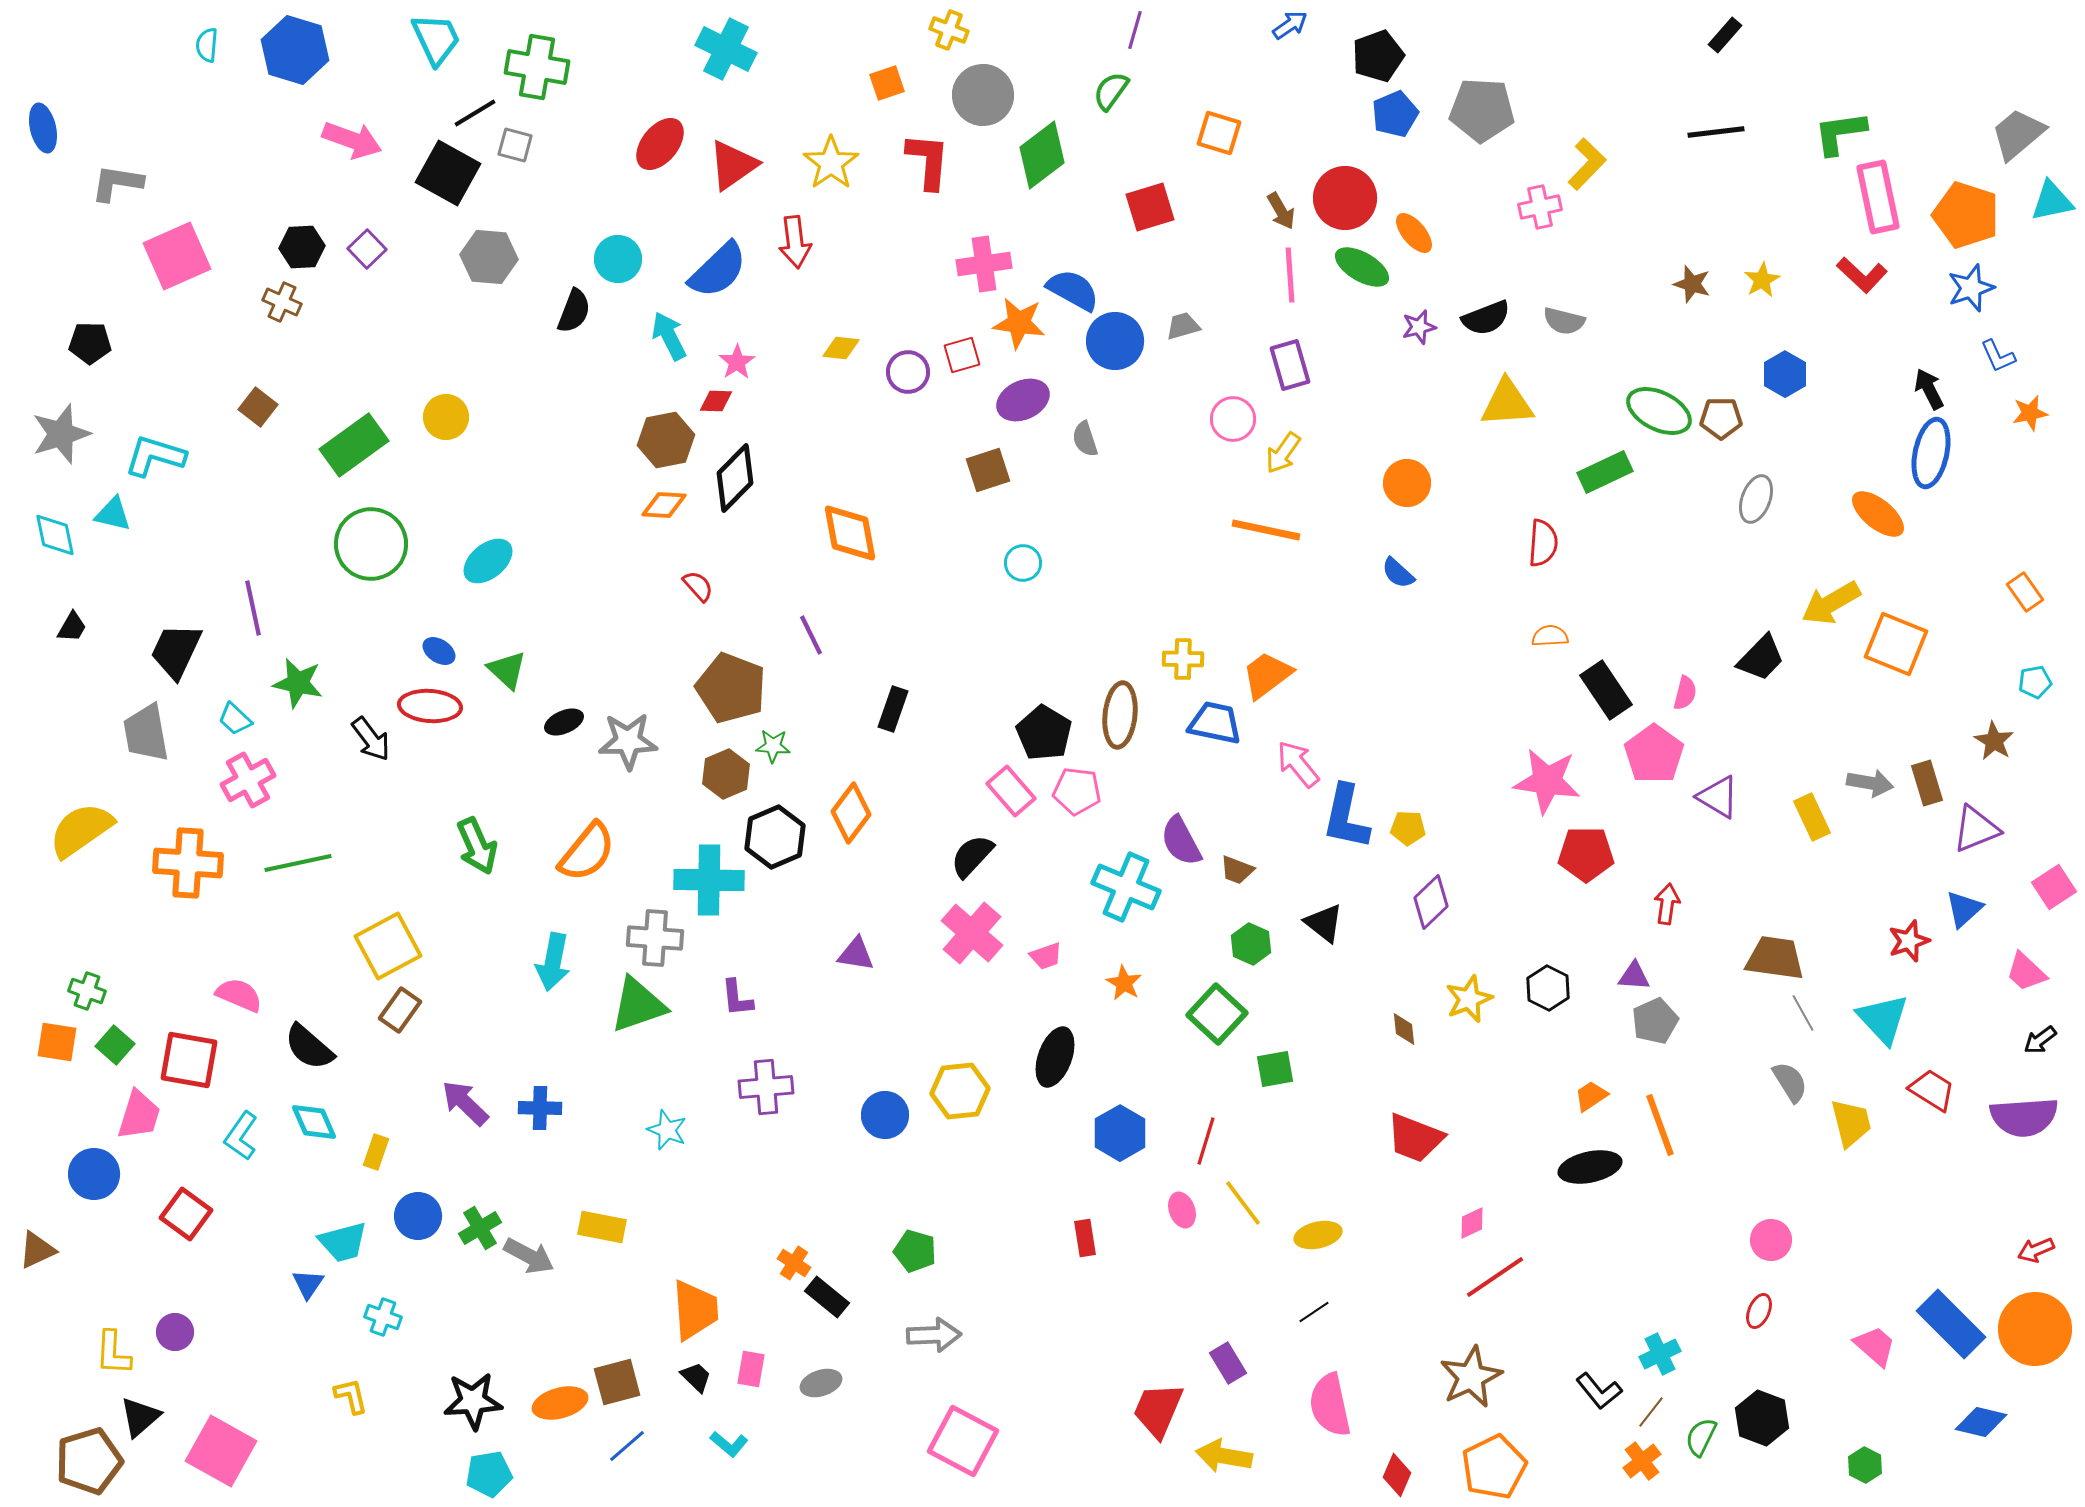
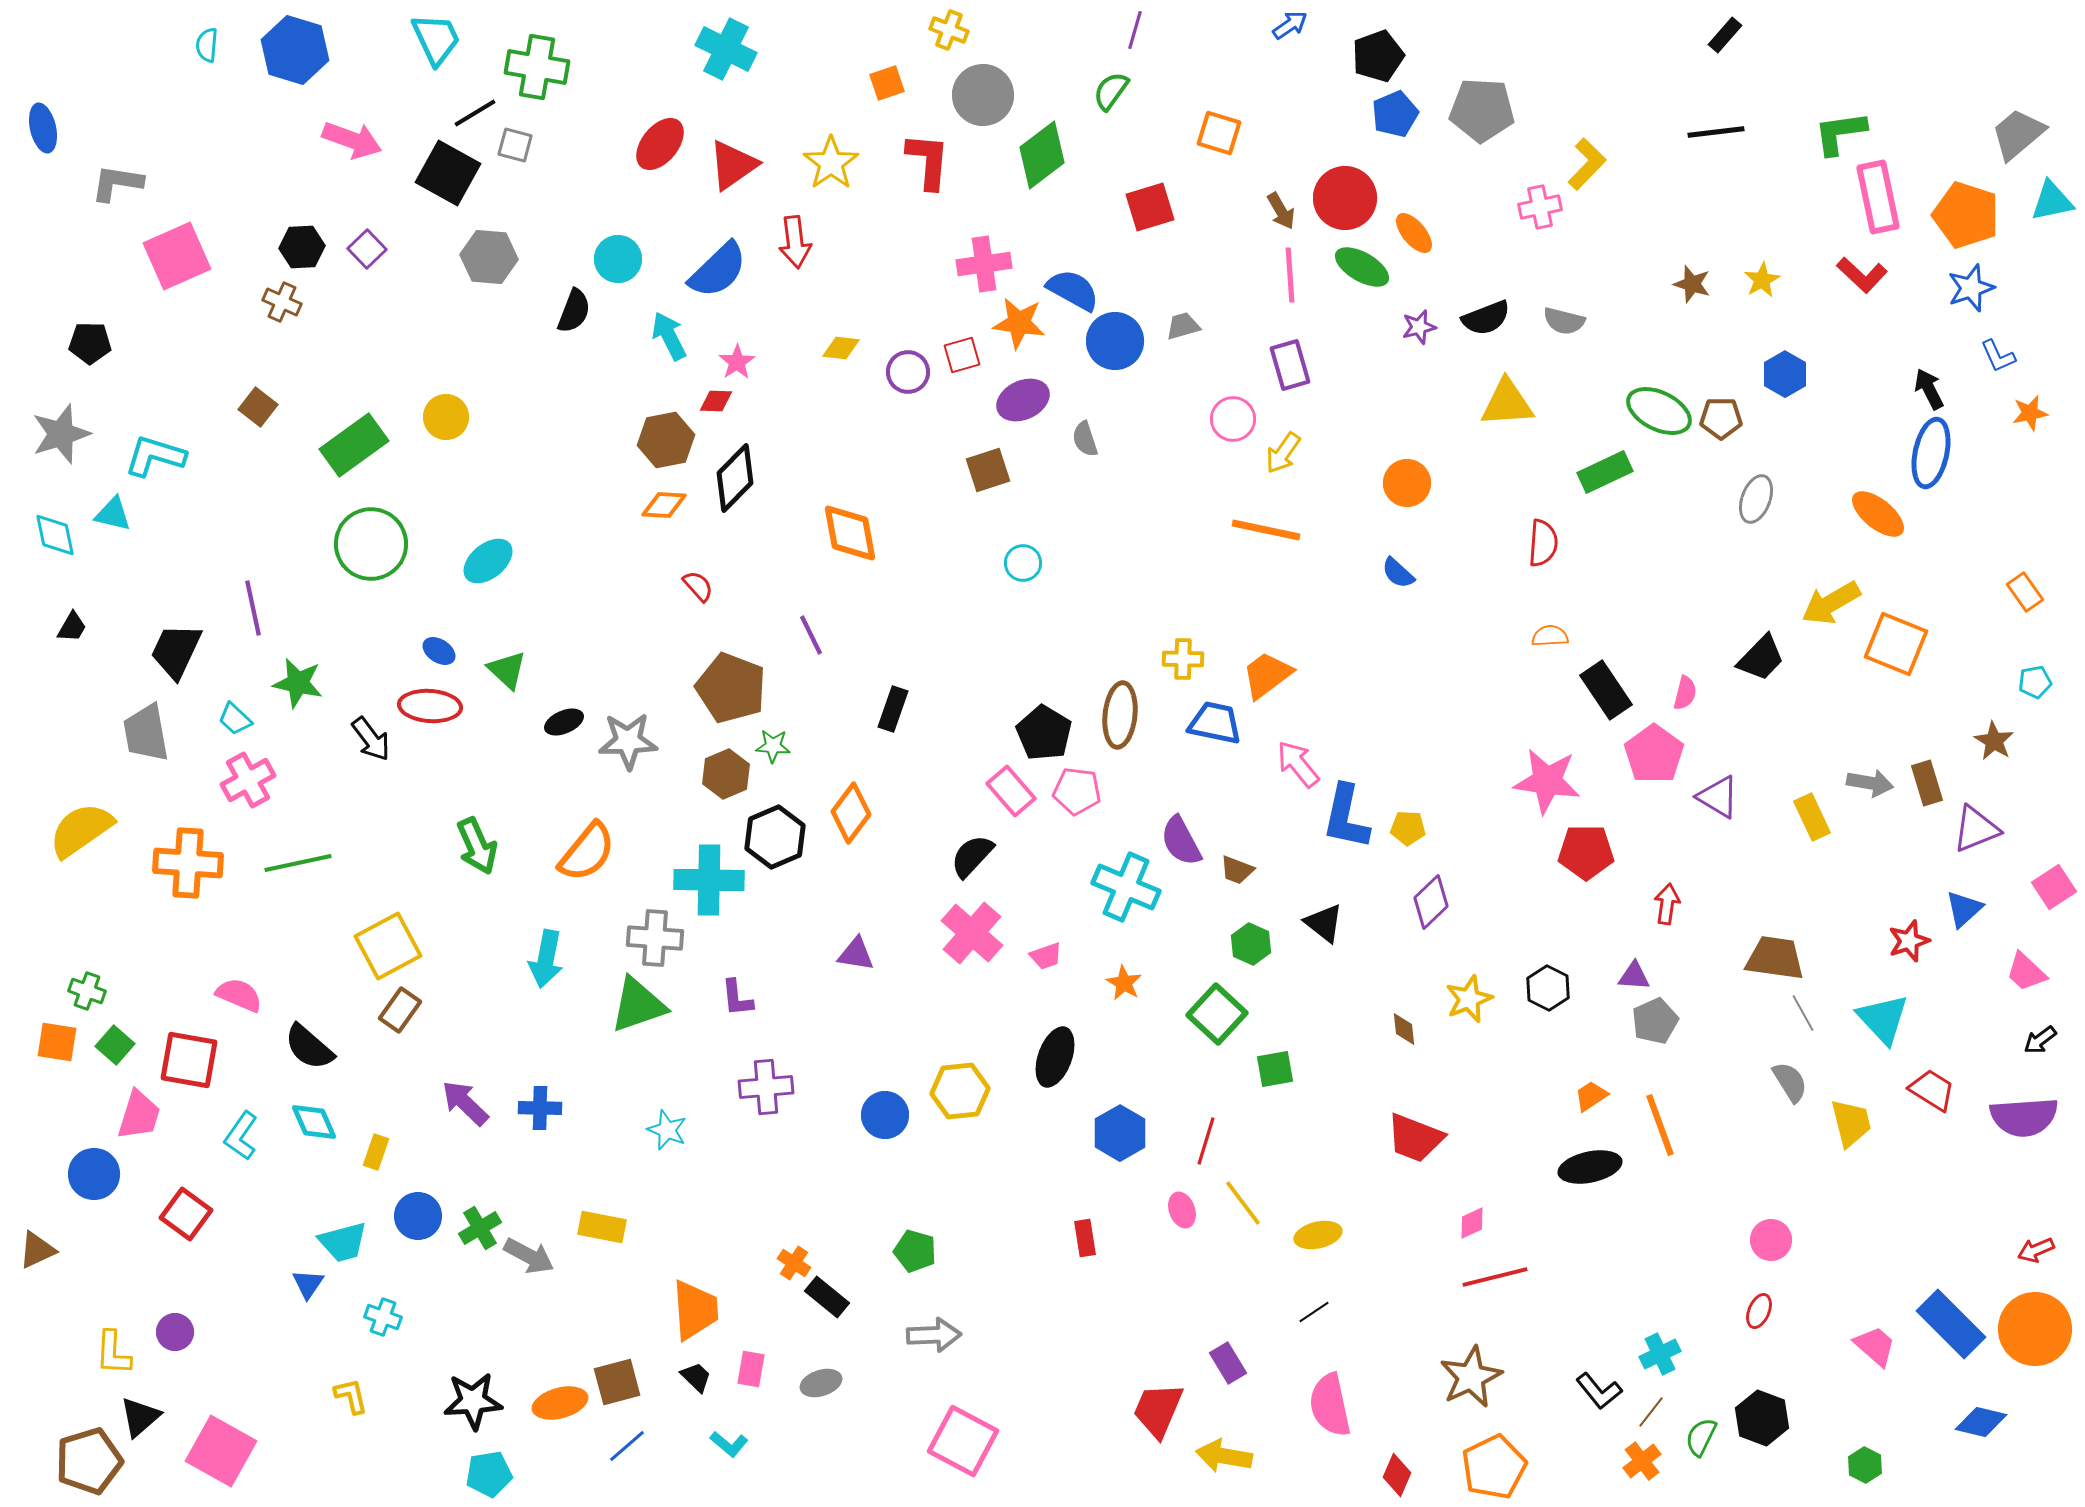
red pentagon at (1586, 854): moved 2 px up
cyan arrow at (553, 962): moved 7 px left, 3 px up
red line at (1495, 1277): rotated 20 degrees clockwise
